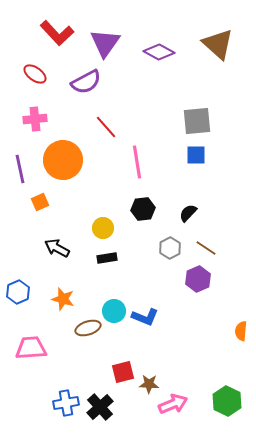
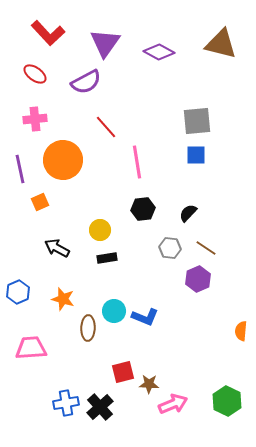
red L-shape: moved 9 px left
brown triangle: moved 3 px right; rotated 28 degrees counterclockwise
yellow circle: moved 3 px left, 2 px down
gray hexagon: rotated 25 degrees counterclockwise
brown ellipse: rotated 70 degrees counterclockwise
